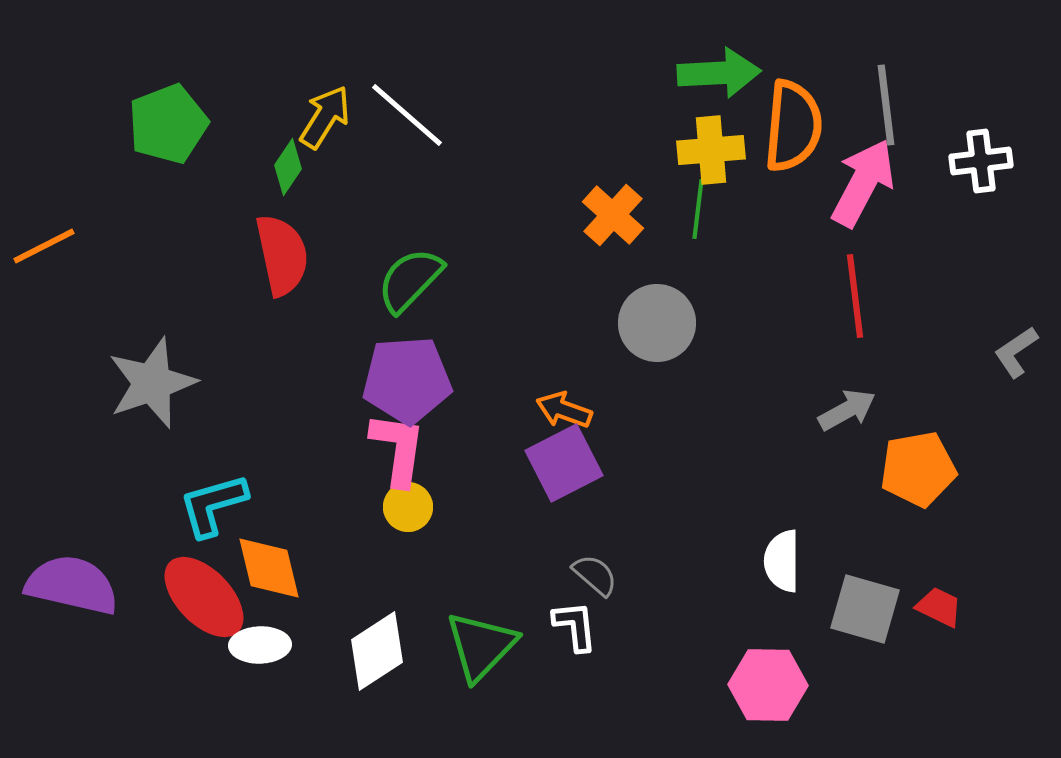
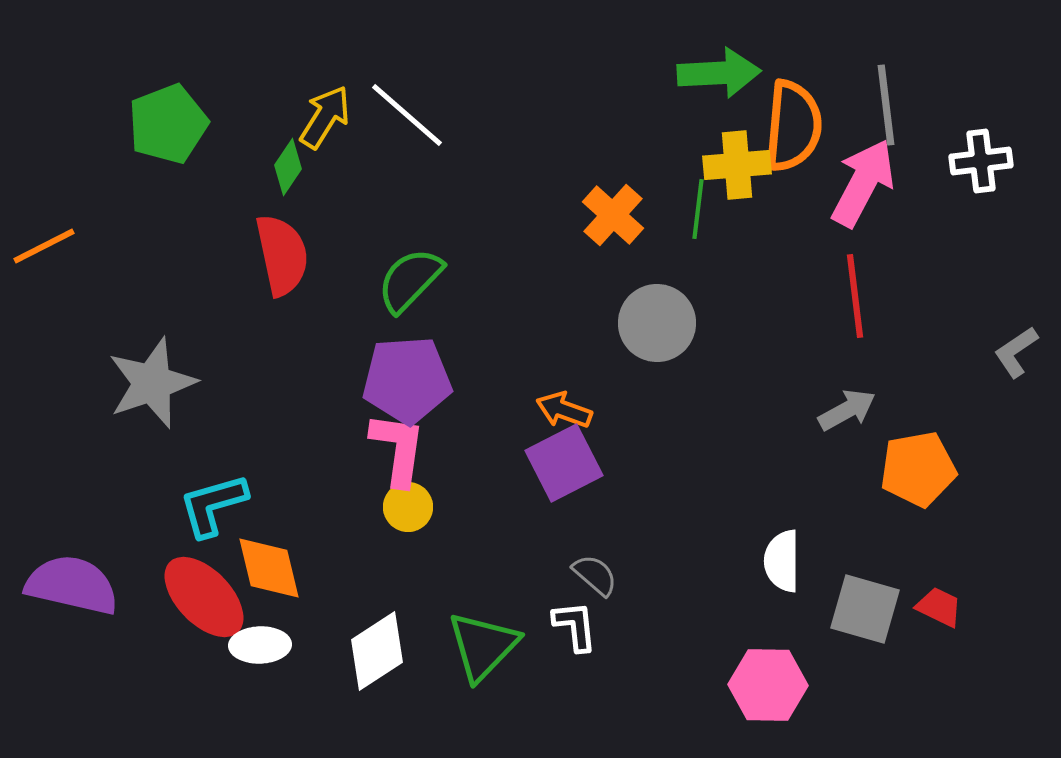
yellow cross: moved 26 px right, 15 px down
green triangle: moved 2 px right
